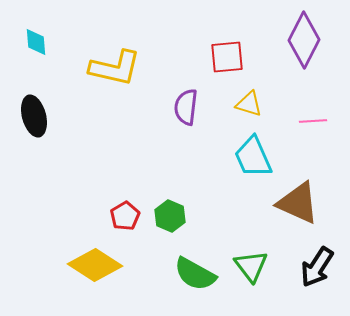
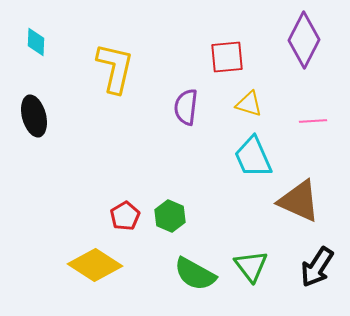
cyan diamond: rotated 8 degrees clockwise
yellow L-shape: rotated 90 degrees counterclockwise
brown triangle: moved 1 px right, 2 px up
